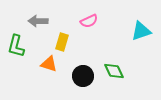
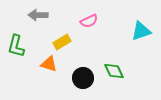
gray arrow: moved 6 px up
yellow rectangle: rotated 42 degrees clockwise
black circle: moved 2 px down
